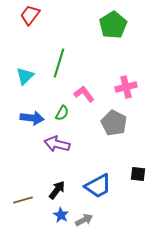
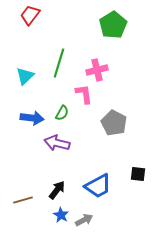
pink cross: moved 29 px left, 17 px up
pink L-shape: rotated 30 degrees clockwise
purple arrow: moved 1 px up
